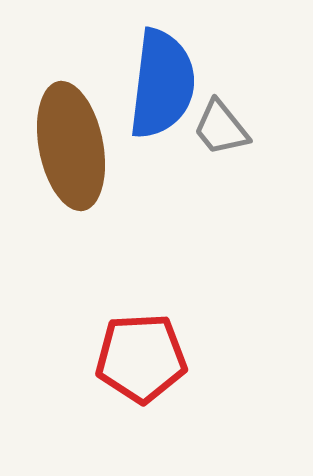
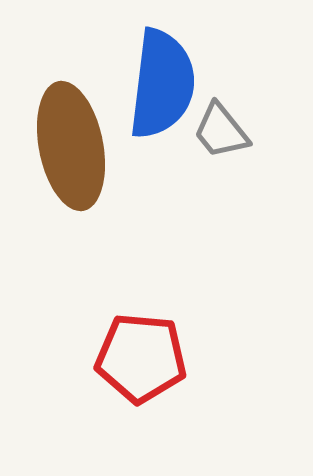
gray trapezoid: moved 3 px down
red pentagon: rotated 8 degrees clockwise
